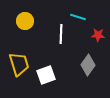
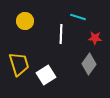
red star: moved 3 px left, 3 px down
gray diamond: moved 1 px right, 1 px up
white square: rotated 12 degrees counterclockwise
